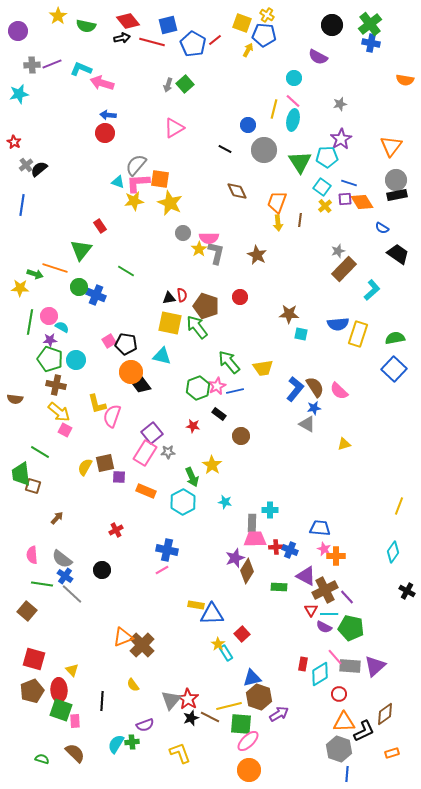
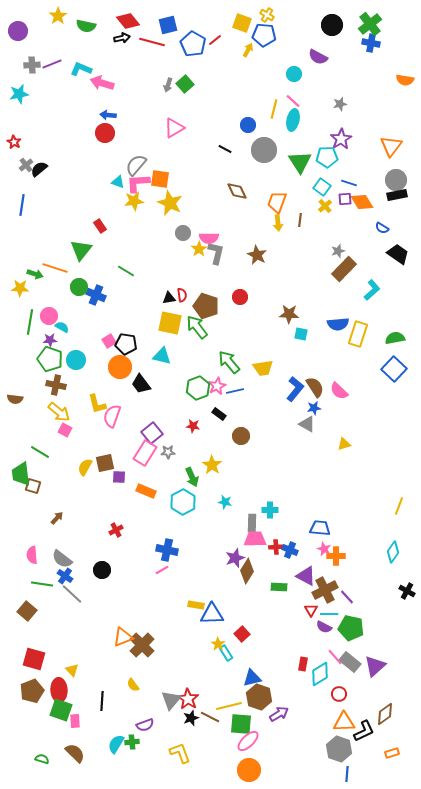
cyan circle at (294, 78): moved 4 px up
orange circle at (131, 372): moved 11 px left, 5 px up
gray rectangle at (350, 666): moved 4 px up; rotated 35 degrees clockwise
